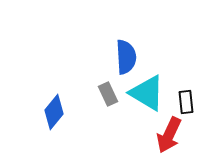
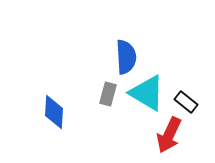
gray rectangle: rotated 40 degrees clockwise
black rectangle: rotated 45 degrees counterclockwise
blue diamond: rotated 36 degrees counterclockwise
